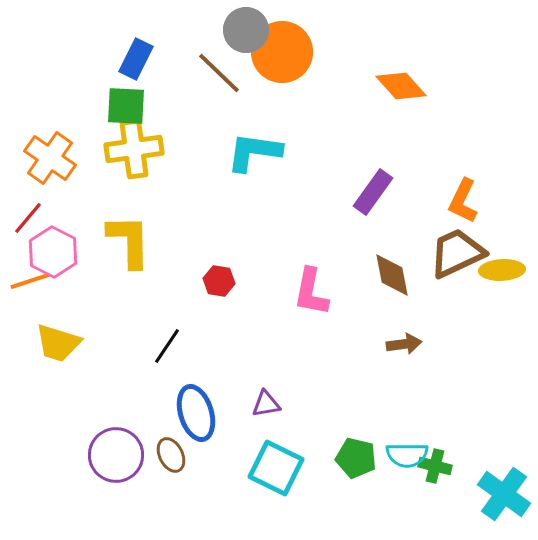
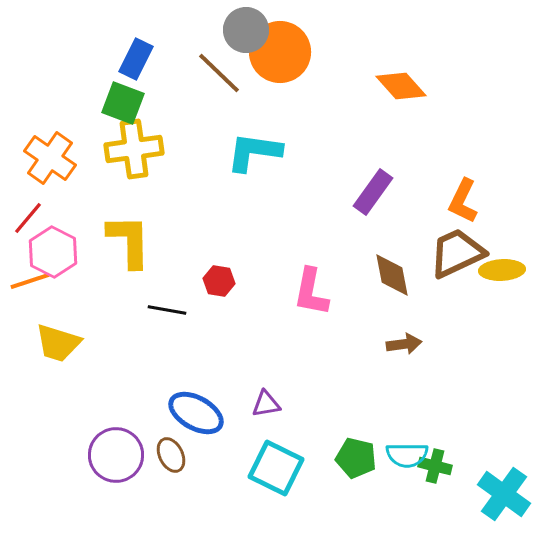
orange circle: moved 2 px left
green square: moved 3 px left, 3 px up; rotated 18 degrees clockwise
black line: moved 36 px up; rotated 66 degrees clockwise
blue ellipse: rotated 44 degrees counterclockwise
